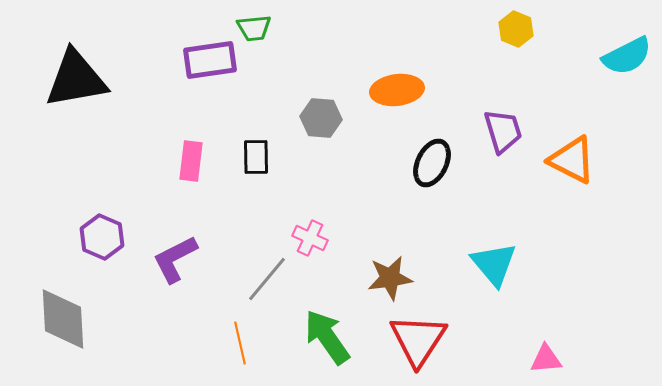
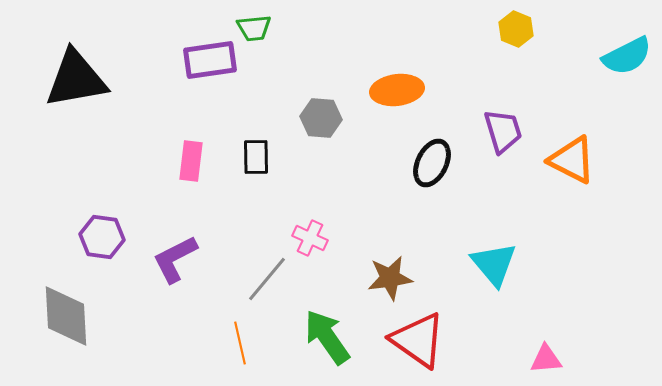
purple hexagon: rotated 15 degrees counterclockwise
gray diamond: moved 3 px right, 3 px up
red triangle: rotated 28 degrees counterclockwise
